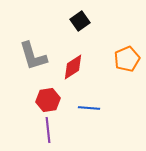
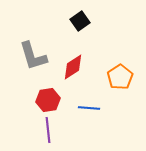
orange pentagon: moved 7 px left, 18 px down; rotated 10 degrees counterclockwise
